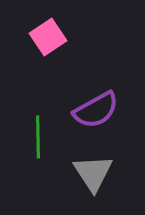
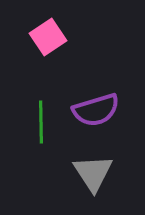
purple semicircle: rotated 12 degrees clockwise
green line: moved 3 px right, 15 px up
